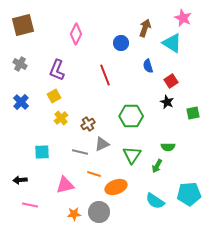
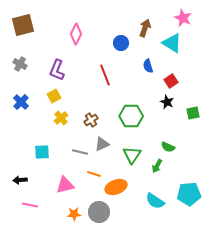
brown cross: moved 3 px right, 4 px up
green semicircle: rotated 24 degrees clockwise
